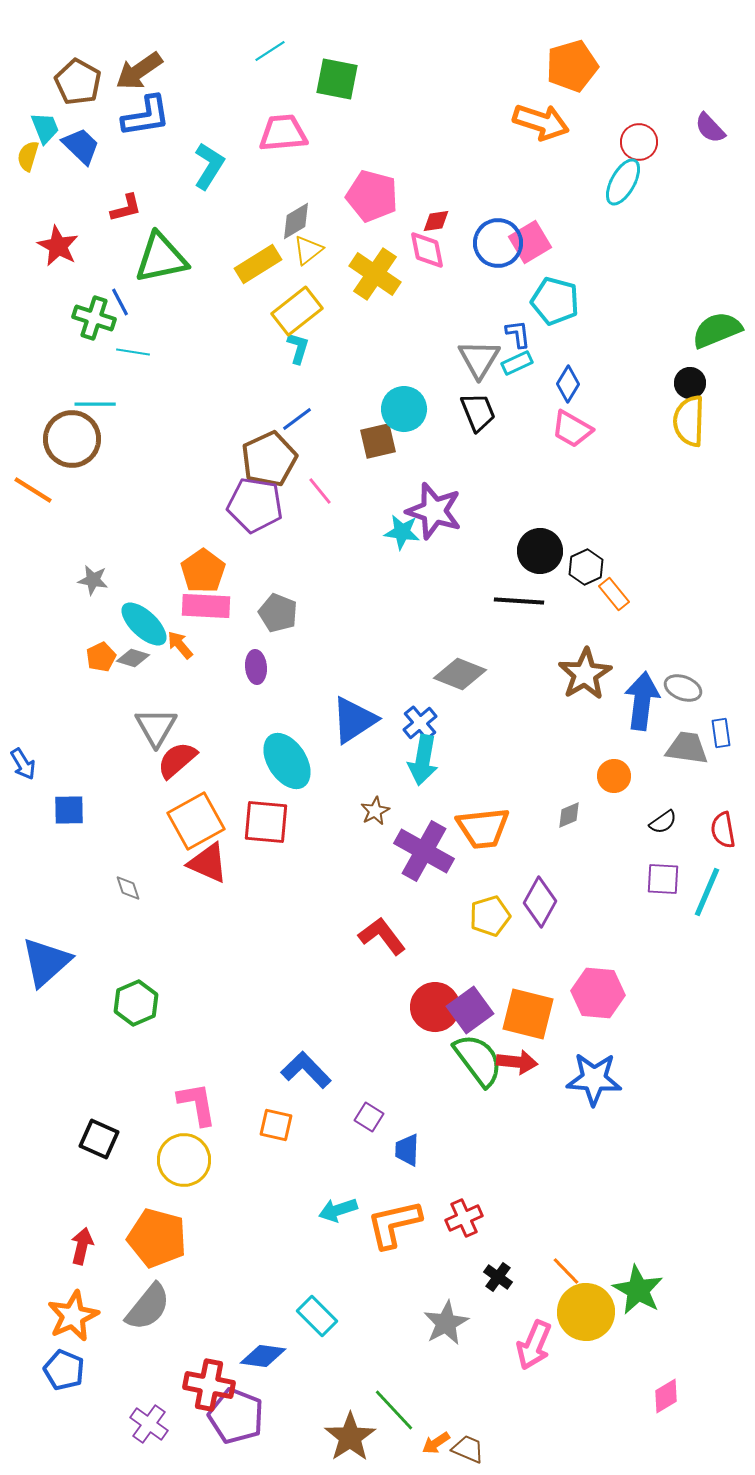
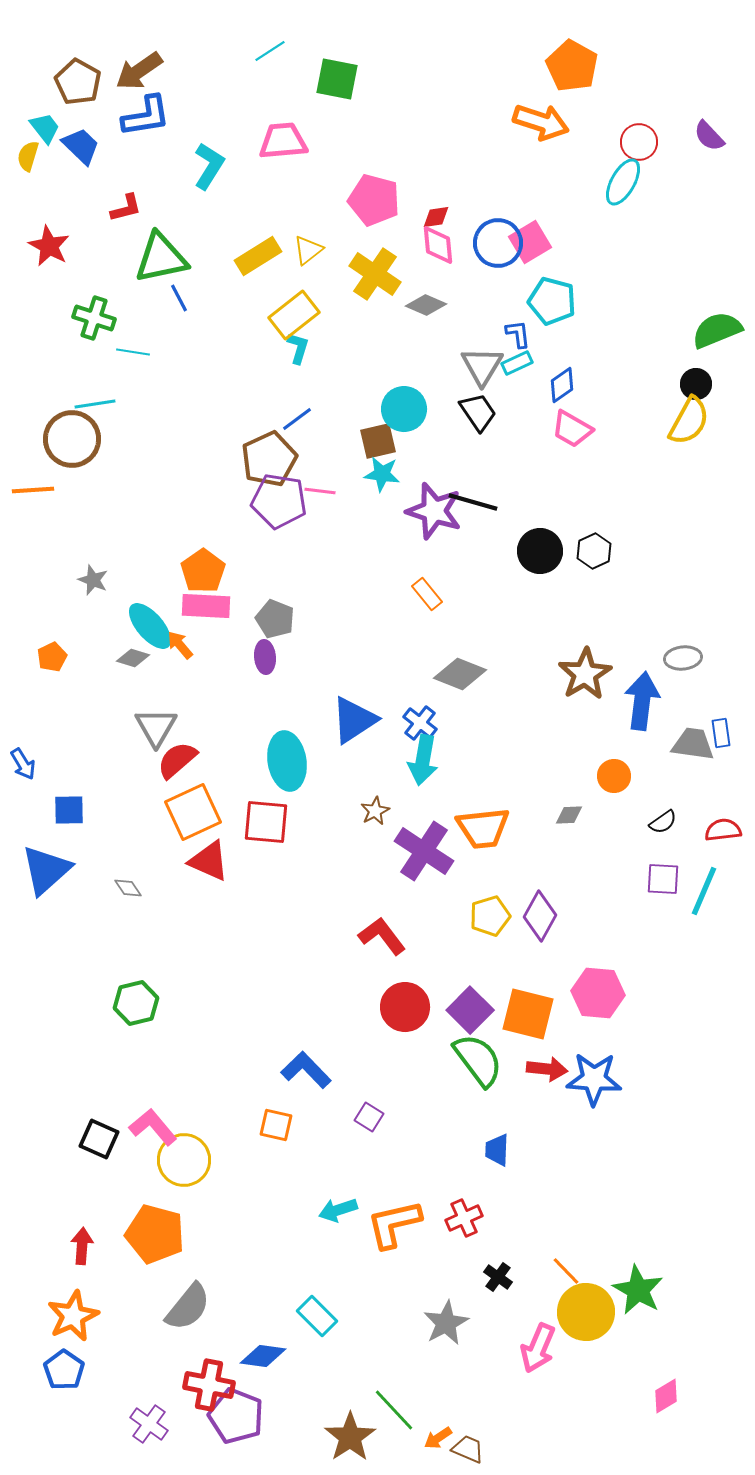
orange pentagon at (572, 66): rotated 27 degrees counterclockwise
cyan trapezoid at (45, 128): rotated 16 degrees counterclockwise
purple semicircle at (710, 128): moved 1 px left, 8 px down
pink trapezoid at (283, 133): moved 8 px down
pink pentagon at (372, 196): moved 2 px right, 4 px down
gray diamond at (296, 221): moved 130 px right, 84 px down; rotated 54 degrees clockwise
red diamond at (436, 221): moved 4 px up
red star at (58, 246): moved 9 px left
pink diamond at (427, 250): moved 11 px right, 5 px up; rotated 6 degrees clockwise
yellow rectangle at (258, 264): moved 8 px up
cyan pentagon at (555, 301): moved 3 px left
blue line at (120, 302): moved 59 px right, 4 px up
yellow rectangle at (297, 311): moved 3 px left, 4 px down
gray triangle at (479, 359): moved 3 px right, 7 px down
black circle at (690, 383): moved 6 px right, 1 px down
blue diamond at (568, 384): moved 6 px left, 1 px down; rotated 24 degrees clockwise
cyan line at (95, 404): rotated 9 degrees counterclockwise
black trapezoid at (478, 412): rotated 12 degrees counterclockwise
yellow semicircle at (689, 421): rotated 153 degrees counterclockwise
orange line at (33, 490): rotated 36 degrees counterclockwise
pink line at (320, 491): rotated 44 degrees counterclockwise
purple pentagon at (255, 505): moved 24 px right, 4 px up
cyan star at (402, 532): moved 20 px left, 58 px up
black hexagon at (586, 567): moved 8 px right, 16 px up
gray star at (93, 580): rotated 12 degrees clockwise
orange rectangle at (614, 594): moved 187 px left
black line at (519, 601): moved 46 px left, 99 px up; rotated 12 degrees clockwise
gray pentagon at (278, 613): moved 3 px left, 6 px down
cyan ellipse at (144, 624): moved 6 px right, 2 px down; rotated 6 degrees clockwise
orange pentagon at (101, 657): moved 49 px left
purple ellipse at (256, 667): moved 9 px right, 10 px up
gray ellipse at (683, 688): moved 30 px up; rotated 27 degrees counterclockwise
blue cross at (420, 723): rotated 12 degrees counterclockwise
gray trapezoid at (687, 748): moved 6 px right, 4 px up
cyan ellipse at (287, 761): rotated 24 degrees clockwise
gray diamond at (569, 815): rotated 20 degrees clockwise
orange square at (196, 821): moved 3 px left, 9 px up; rotated 4 degrees clockwise
red semicircle at (723, 830): rotated 93 degrees clockwise
purple cross at (424, 851): rotated 4 degrees clockwise
red triangle at (208, 863): moved 1 px right, 2 px up
gray diamond at (128, 888): rotated 16 degrees counterclockwise
cyan line at (707, 892): moved 3 px left, 1 px up
purple diamond at (540, 902): moved 14 px down
blue triangle at (46, 962): moved 92 px up
green hexagon at (136, 1003): rotated 9 degrees clockwise
red circle at (435, 1007): moved 30 px left
purple square at (470, 1010): rotated 9 degrees counterclockwise
red arrow at (517, 1062): moved 30 px right, 7 px down
pink L-shape at (197, 1104): moved 44 px left, 23 px down; rotated 30 degrees counterclockwise
blue trapezoid at (407, 1150): moved 90 px right
orange pentagon at (157, 1238): moved 2 px left, 4 px up
red arrow at (82, 1246): rotated 9 degrees counterclockwise
gray semicircle at (148, 1307): moved 40 px right
pink arrow at (534, 1345): moved 4 px right, 3 px down
blue pentagon at (64, 1370): rotated 12 degrees clockwise
orange arrow at (436, 1443): moved 2 px right, 5 px up
